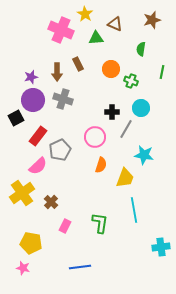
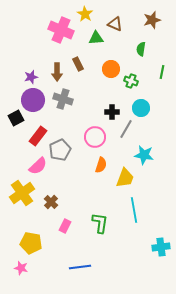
pink star: moved 2 px left
